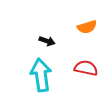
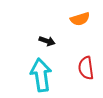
orange semicircle: moved 7 px left, 8 px up
red semicircle: rotated 110 degrees counterclockwise
